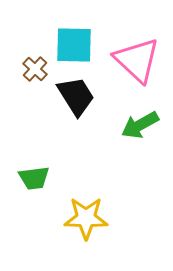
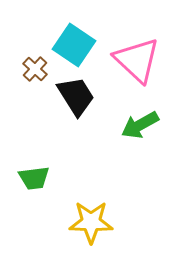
cyan square: rotated 33 degrees clockwise
yellow star: moved 5 px right, 4 px down
